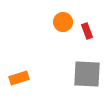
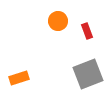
orange circle: moved 5 px left, 1 px up
gray square: moved 1 px right; rotated 24 degrees counterclockwise
